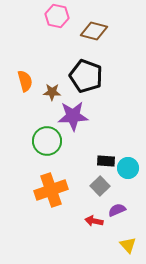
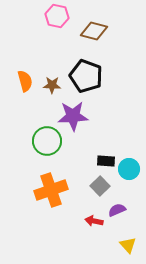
brown star: moved 7 px up
cyan circle: moved 1 px right, 1 px down
